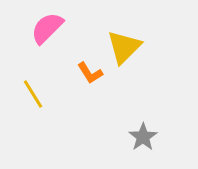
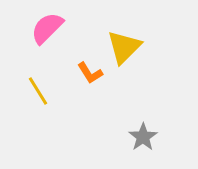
yellow line: moved 5 px right, 3 px up
